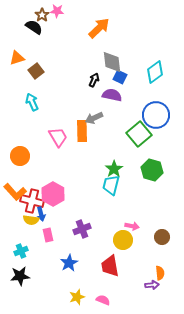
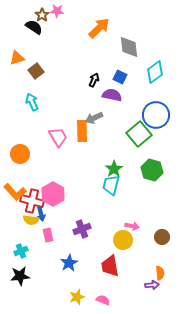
gray diamond: moved 17 px right, 15 px up
orange circle: moved 2 px up
